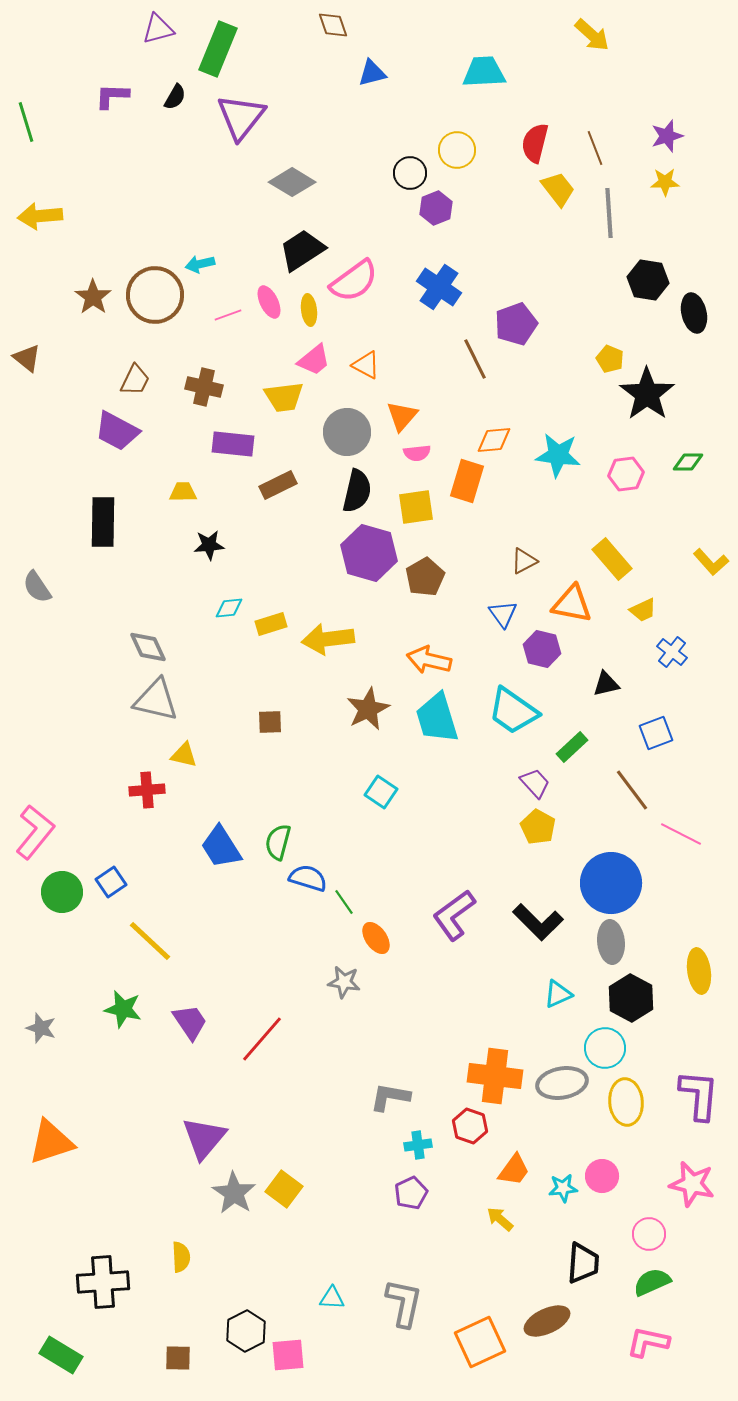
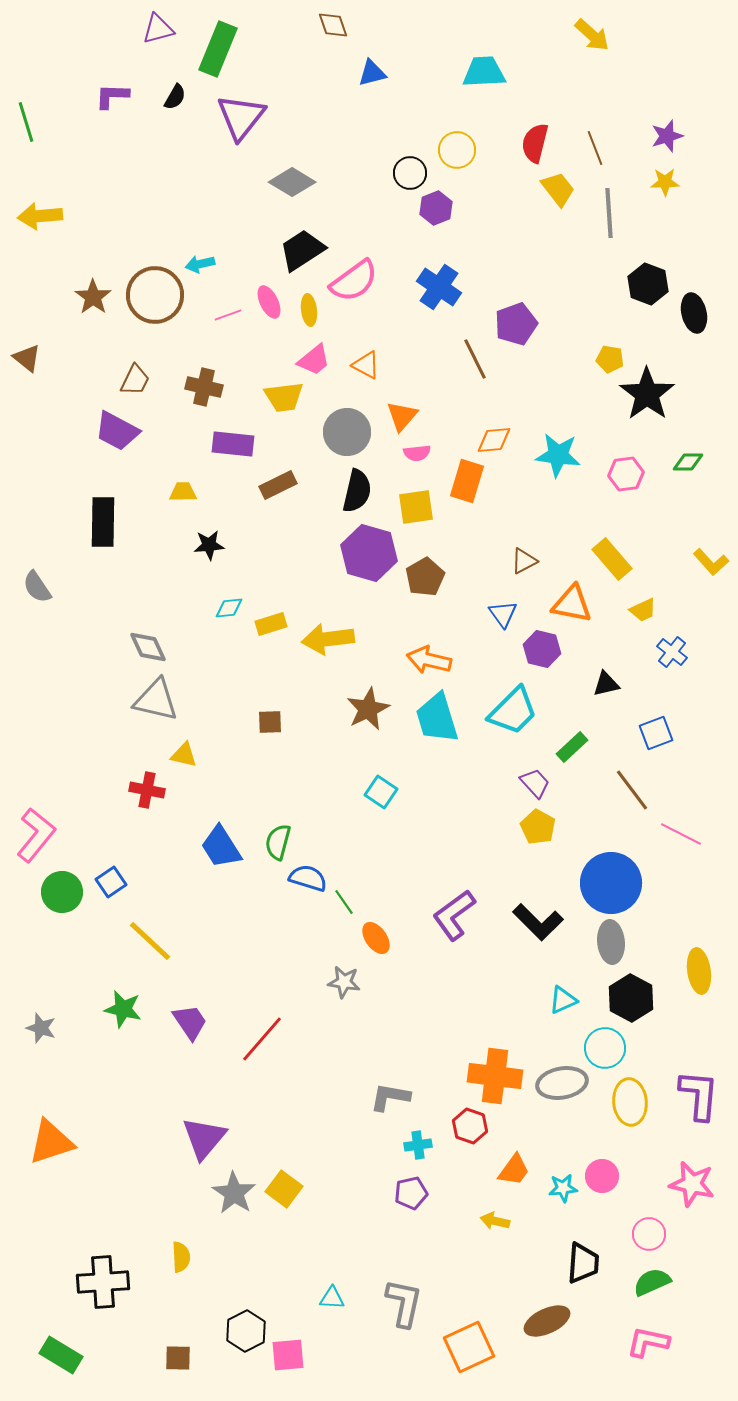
black hexagon at (648, 280): moved 4 px down; rotated 12 degrees clockwise
yellow pentagon at (610, 359): rotated 12 degrees counterclockwise
cyan trapezoid at (513, 711): rotated 80 degrees counterclockwise
red cross at (147, 790): rotated 16 degrees clockwise
pink L-shape at (35, 832): moved 1 px right, 3 px down
cyan triangle at (558, 994): moved 5 px right, 6 px down
yellow ellipse at (626, 1102): moved 4 px right
purple pentagon at (411, 1193): rotated 12 degrees clockwise
yellow arrow at (500, 1219): moved 5 px left, 2 px down; rotated 28 degrees counterclockwise
orange square at (480, 1342): moved 11 px left, 5 px down
